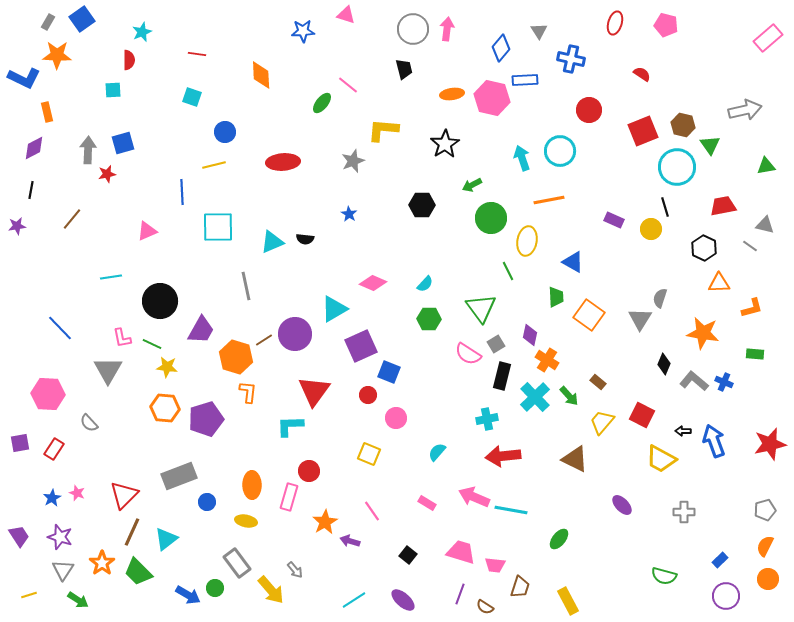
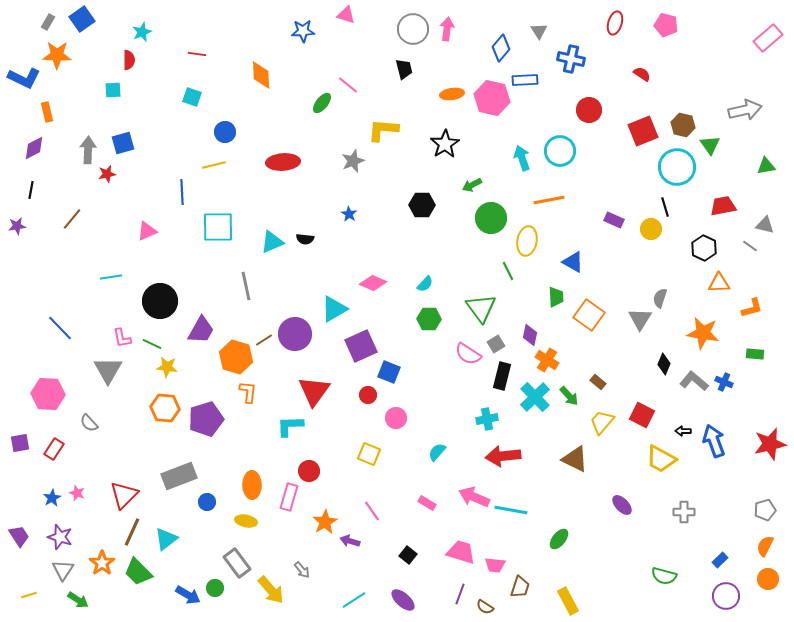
gray arrow at (295, 570): moved 7 px right
